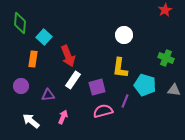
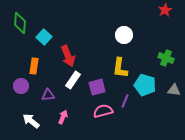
orange rectangle: moved 1 px right, 7 px down
